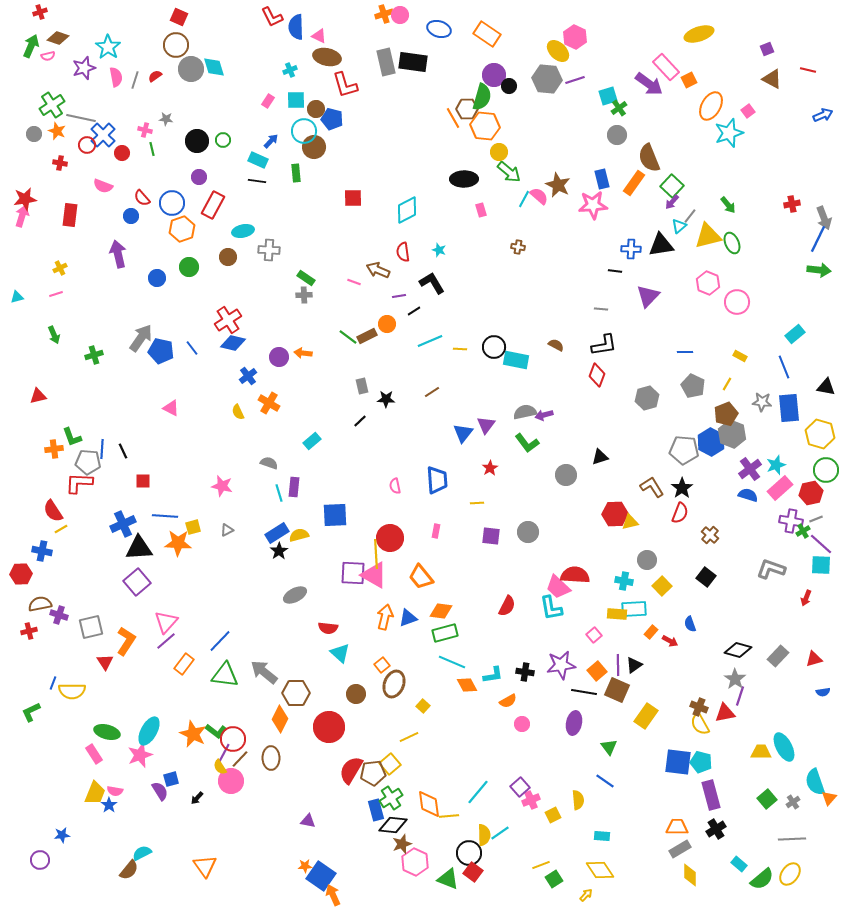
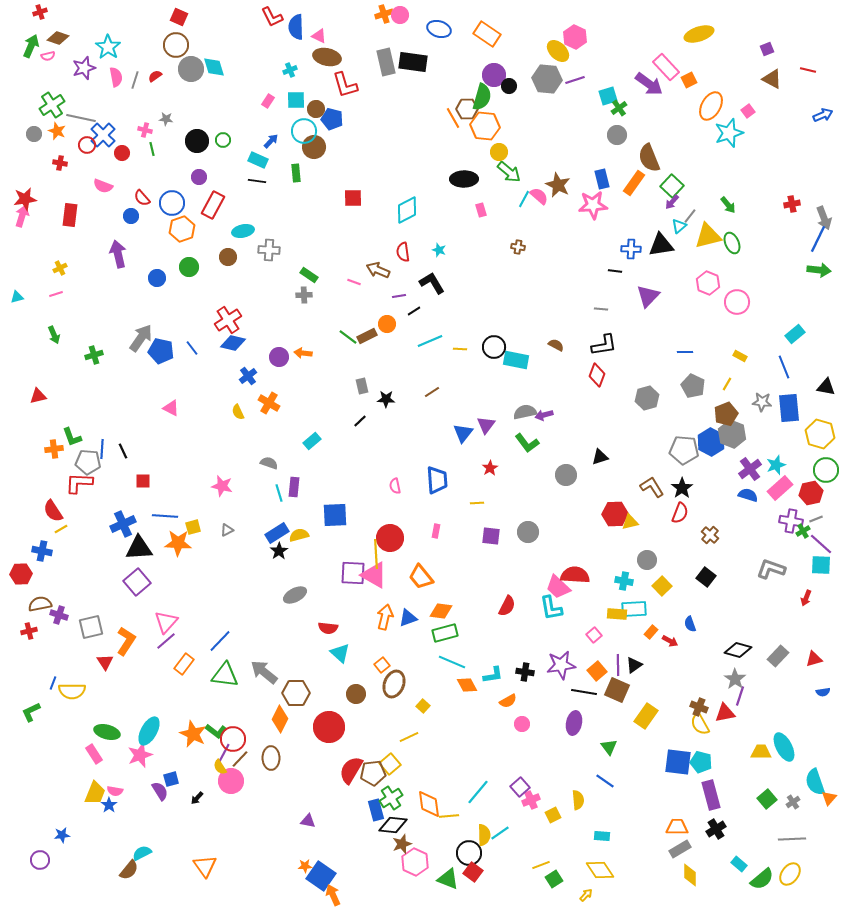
green rectangle at (306, 278): moved 3 px right, 3 px up
